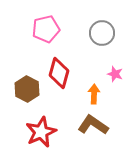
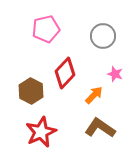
gray circle: moved 1 px right, 3 px down
red diamond: moved 6 px right; rotated 28 degrees clockwise
brown hexagon: moved 4 px right, 2 px down
orange arrow: moved 1 px down; rotated 42 degrees clockwise
brown L-shape: moved 7 px right, 3 px down
